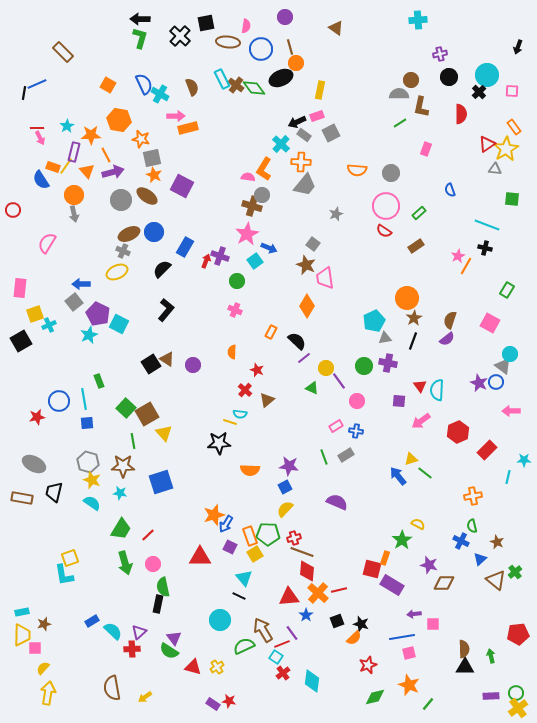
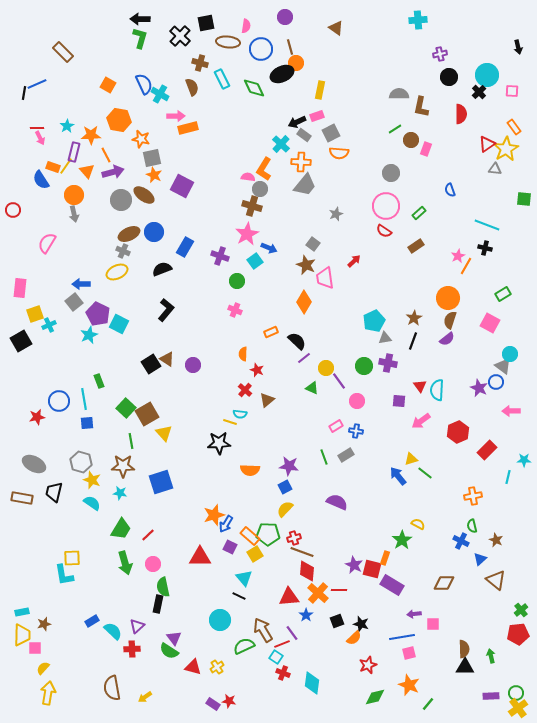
black arrow at (518, 47): rotated 32 degrees counterclockwise
black ellipse at (281, 78): moved 1 px right, 4 px up
brown circle at (411, 80): moved 60 px down
brown cross at (236, 85): moved 36 px left, 22 px up; rotated 21 degrees counterclockwise
green diamond at (254, 88): rotated 10 degrees clockwise
green line at (400, 123): moved 5 px left, 6 px down
orange semicircle at (357, 170): moved 18 px left, 17 px up
gray circle at (262, 195): moved 2 px left, 6 px up
brown ellipse at (147, 196): moved 3 px left, 1 px up
green square at (512, 199): moved 12 px right
red arrow at (206, 261): moved 148 px right; rotated 24 degrees clockwise
black semicircle at (162, 269): rotated 24 degrees clockwise
green rectangle at (507, 290): moved 4 px left, 4 px down; rotated 28 degrees clockwise
orange circle at (407, 298): moved 41 px right
orange diamond at (307, 306): moved 3 px left, 4 px up
orange rectangle at (271, 332): rotated 40 degrees clockwise
orange semicircle at (232, 352): moved 11 px right, 2 px down
purple star at (479, 383): moved 5 px down
green line at (133, 441): moved 2 px left
gray hexagon at (88, 462): moved 7 px left
orange rectangle at (250, 536): rotated 30 degrees counterclockwise
brown star at (497, 542): moved 1 px left, 2 px up
yellow square at (70, 558): moved 2 px right; rotated 18 degrees clockwise
purple star at (429, 565): moved 75 px left; rotated 12 degrees clockwise
green cross at (515, 572): moved 6 px right, 38 px down
red line at (339, 590): rotated 14 degrees clockwise
purple triangle at (139, 632): moved 2 px left, 6 px up
red cross at (283, 673): rotated 32 degrees counterclockwise
cyan diamond at (312, 681): moved 2 px down
